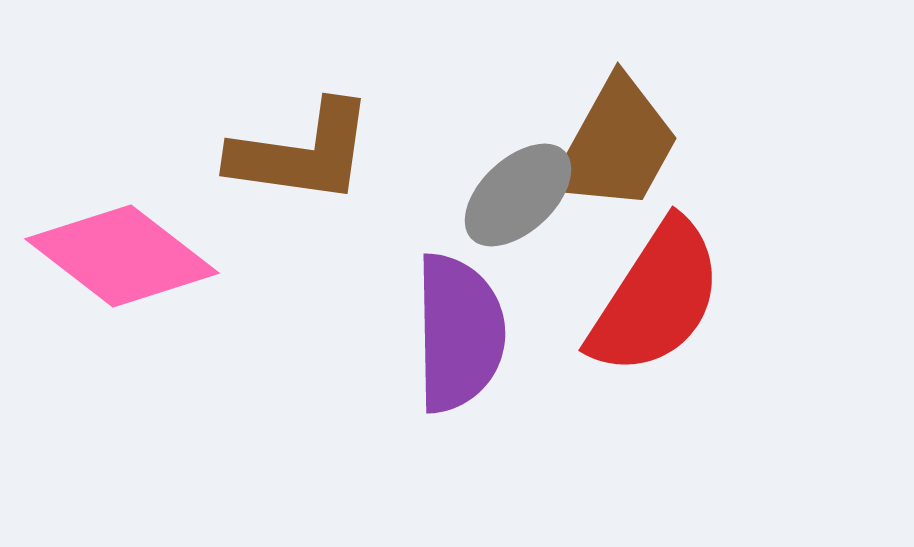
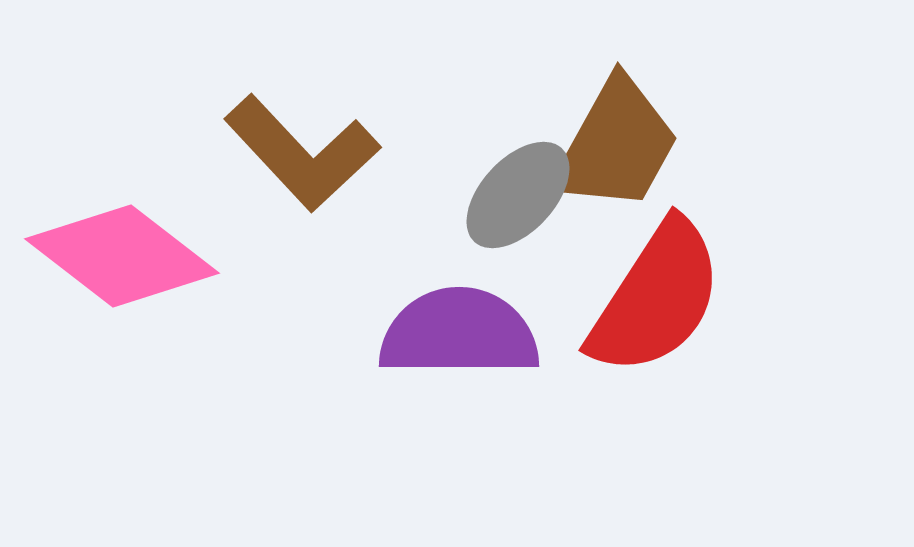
brown L-shape: rotated 39 degrees clockwise
gray ellipse: rotated 4 degrees counterclockwise
purple semicircle: rotated 89 degrees counterclockwise
